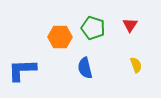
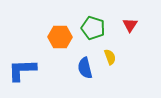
yellow semicircle: moved 26 px left, 8 px up
